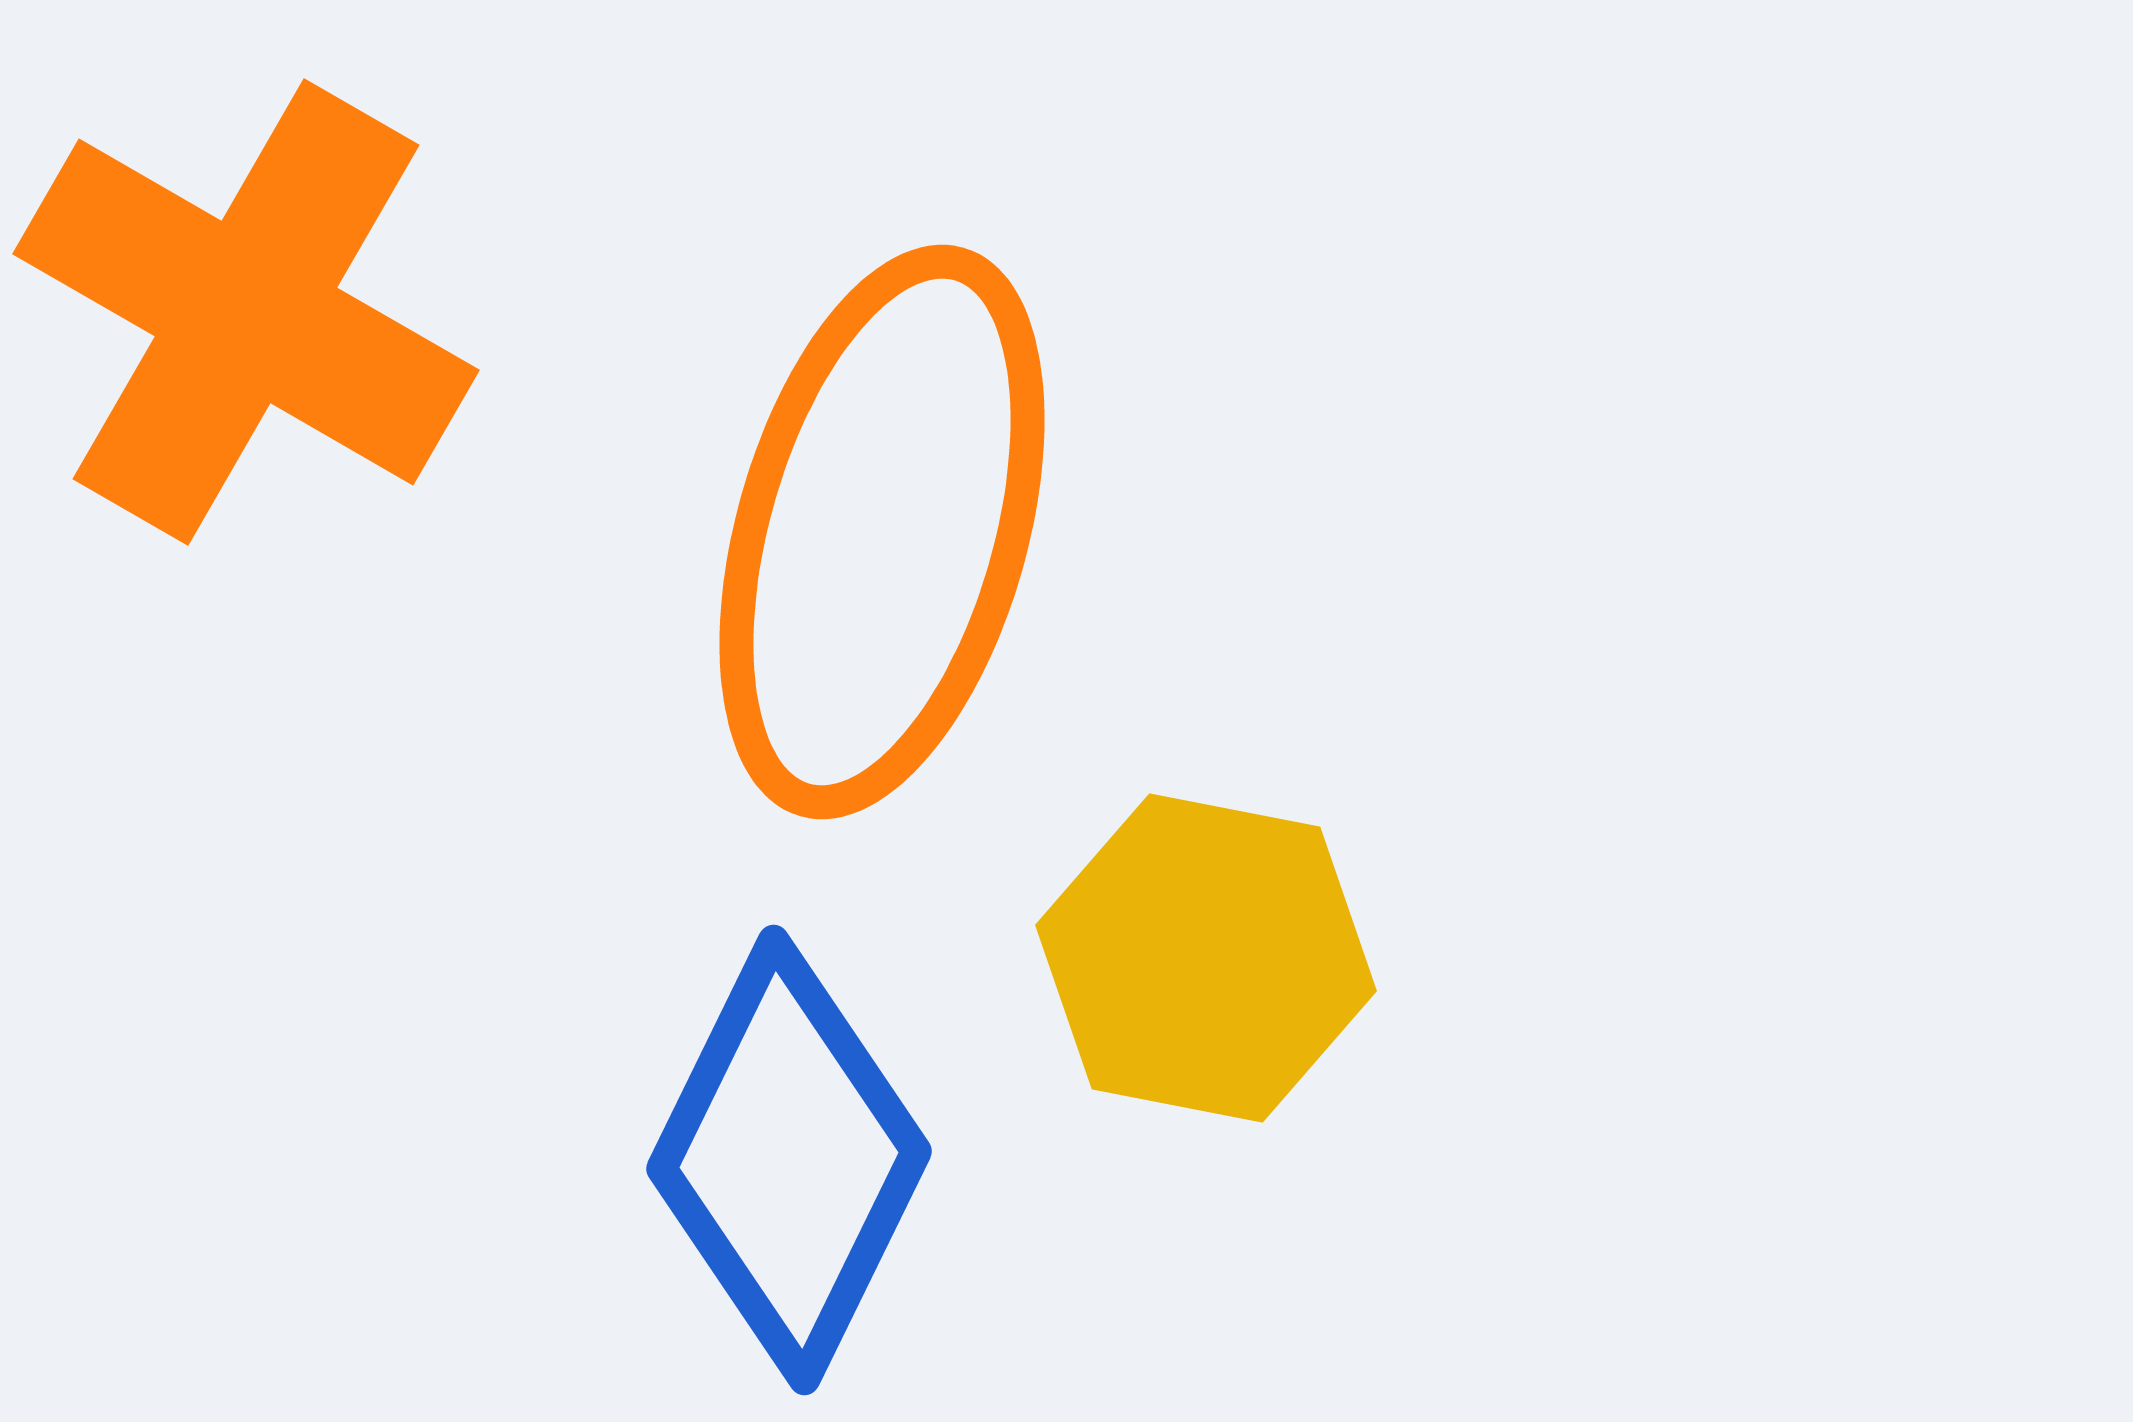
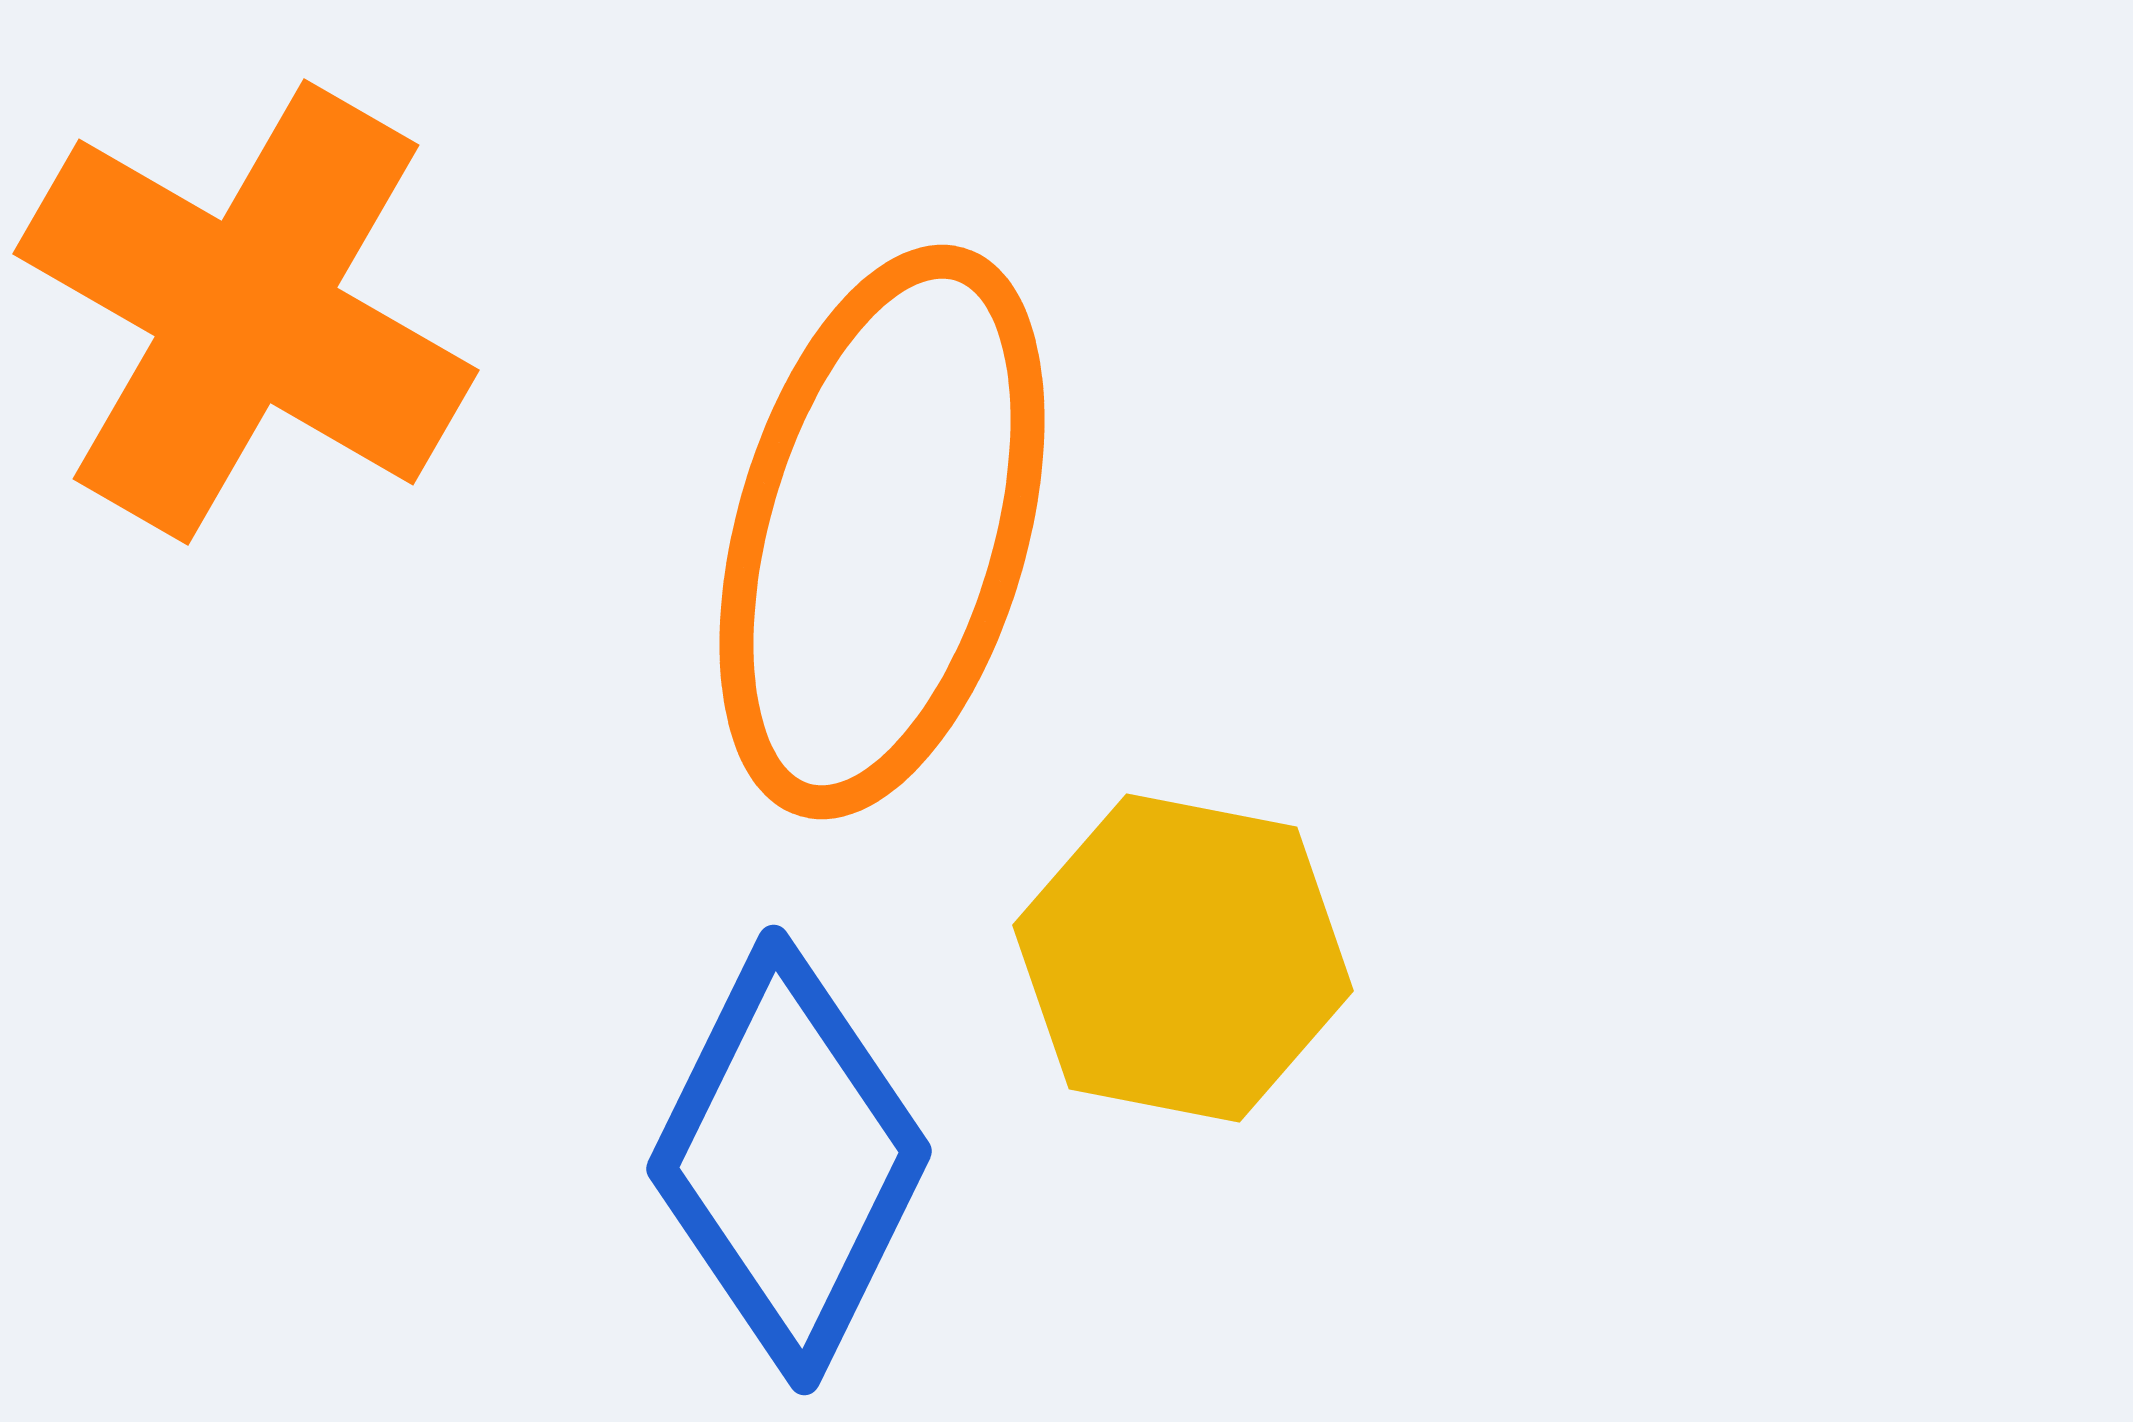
yellow hexagon: moved 23 px left
